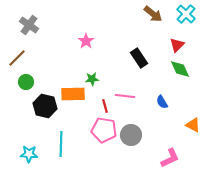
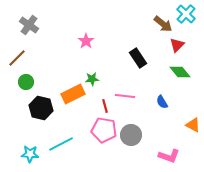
brown arrow: moved 10 px right, 10 px down
black rectangle: moved 1 px left
green diamond: moved 3 px down; rotated 15 degrees counterclockwise
orange rectangle: rotated 25 degrees counterclockwise
black hexagon: moved 4 px left, 2 px down
cyan line: rotated 60 degrees clockwise
cyan star: moved 1 px right
pink L-shape: moved 1 px left, 2 px up; rotated 45 degrees clockwise
